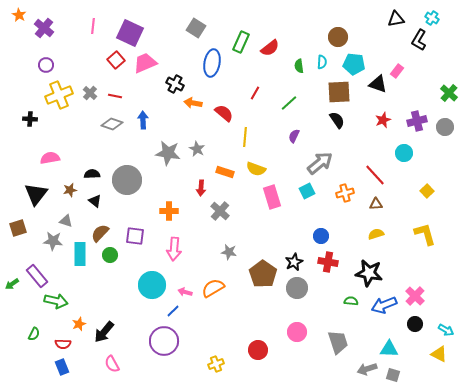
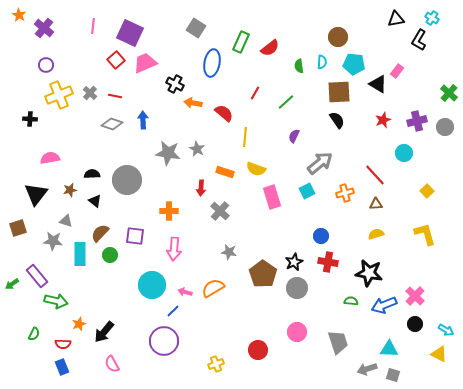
black triangle at (378, 84): rotated 12 degrees clockwise
green line at (289, 103): moved 3 px left, 1 px up
